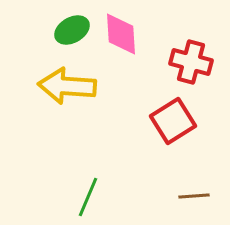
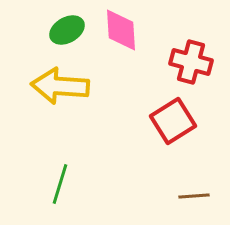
green ellipse: moved 5 px left
pink diamond: moved 4 px up
yellow arrow: moved 7 px left
green line: moved 28 px left, 13 px up; rotated 6 degrees counterclockwise
